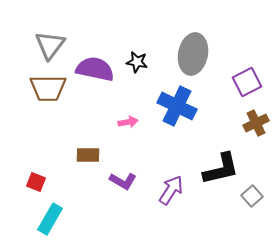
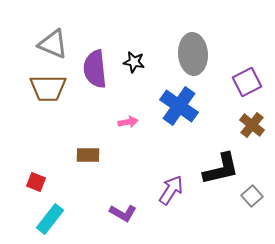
gray triangle: moved 3 px right, 1 px up; rotated 44 degrees counterclockwise
gray ellipse: rotated 15 degrees counterclockwise
black star: moved 3 px left
purple semicircle: rotated 108 degrees counterclockwise
blue cross: moved 2 px right; rotated 9 degrees clockwise
brown cross: moved 4 px left, 2 px down; rotated 25 degrees counterclockwise
purple L-shape: moved 32 px down
cyan rectangle: rotated 8 degrees clockwise
